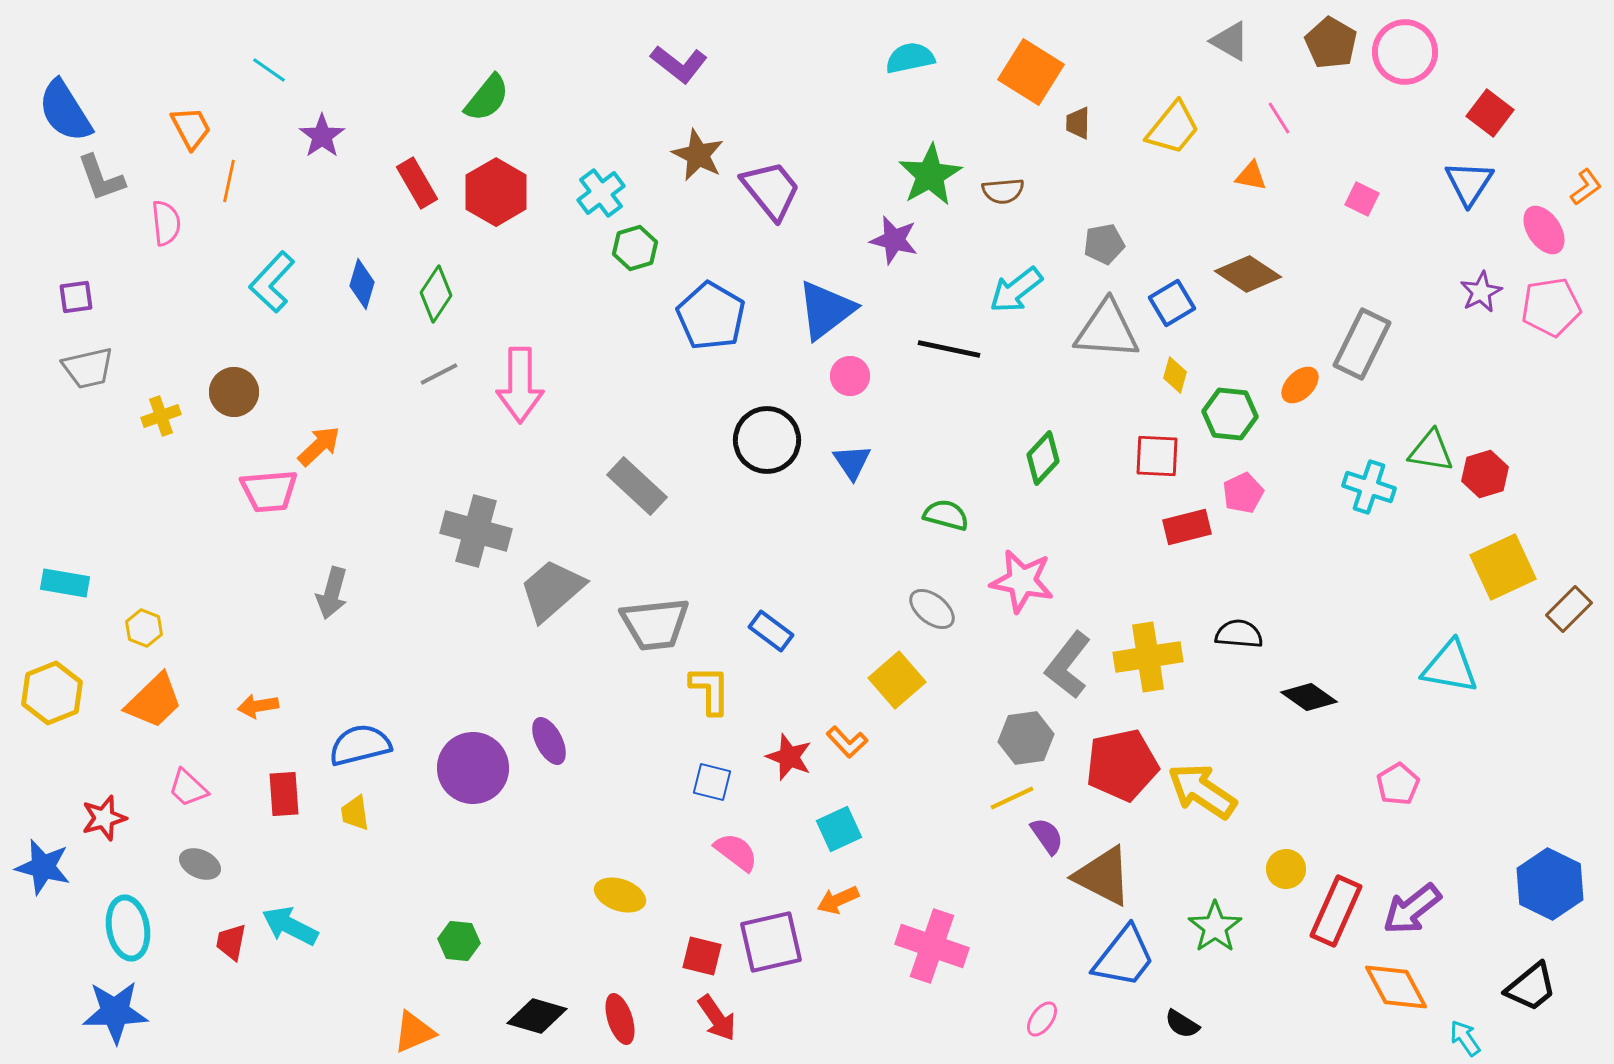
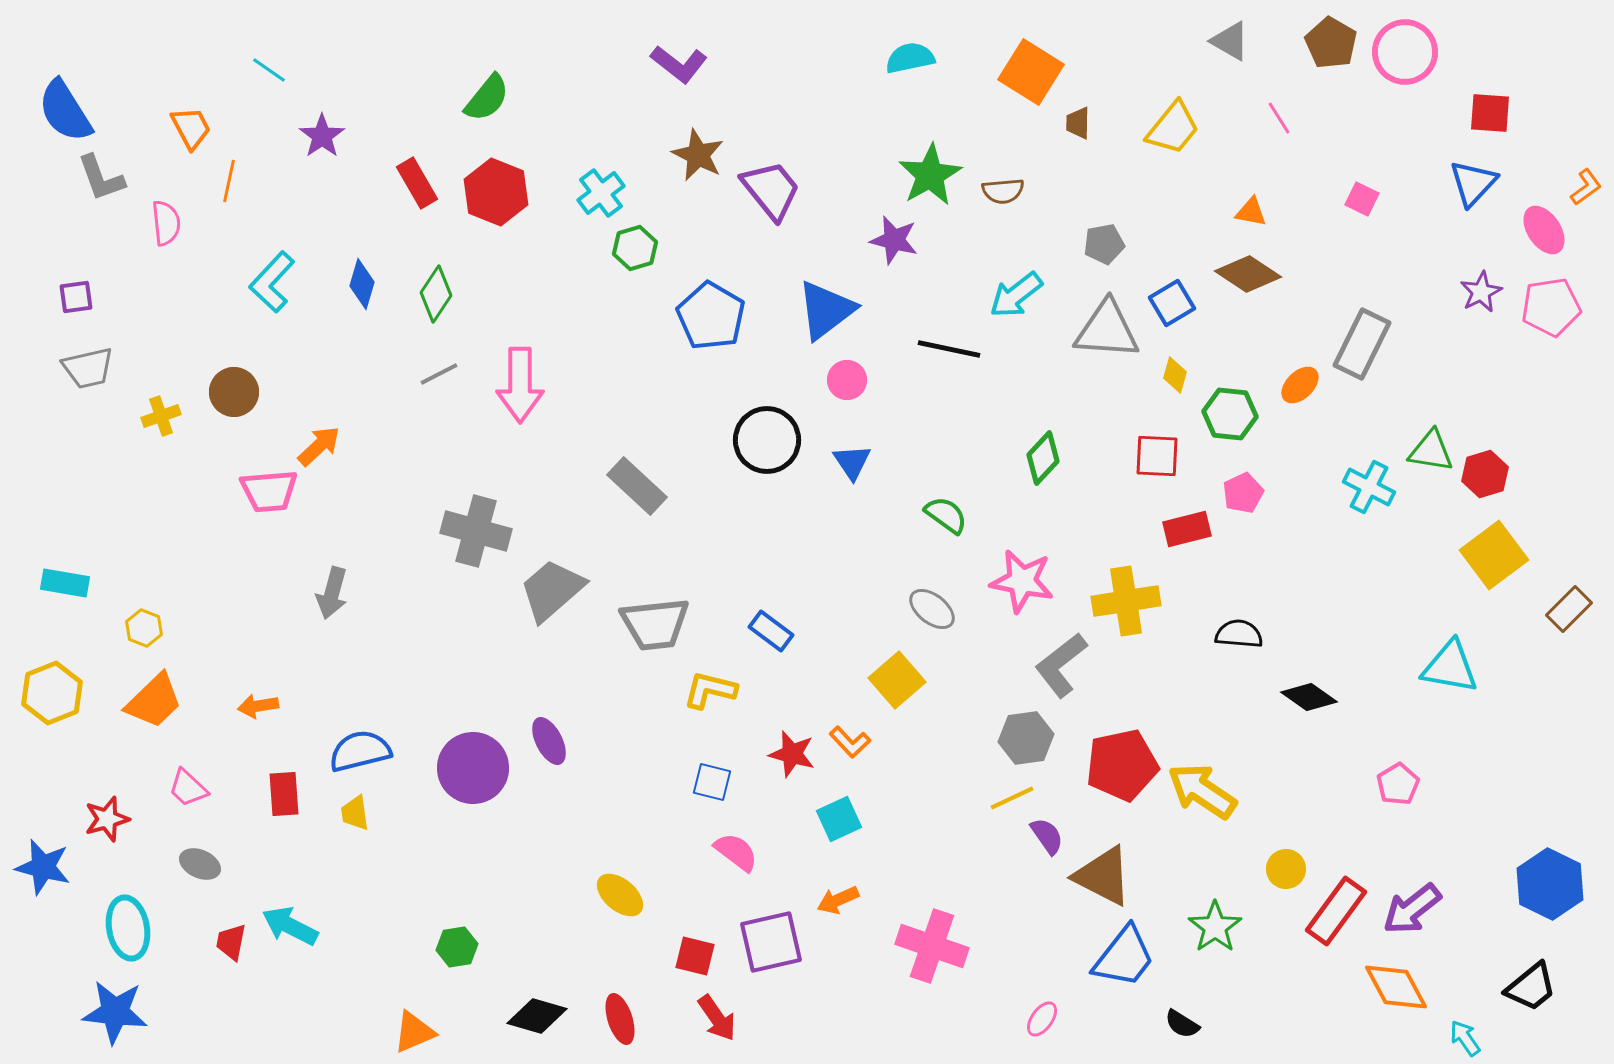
red square at (1490, 113): rotated 33 degrees counterclockwise
orange triangle at (1251, 176): moved 36 px down
blue triangle at (1469, 183): moved 4 px right; rotated 10 degrees clockwise
red hexagon at (496, 192): rotated 8 degrees counterclockwise
cyan arrow at (1016, 290): moved 5 px down
pink circle at (850, 376): moved 3 px left, 4 px down
cyan cross at (1369, 487): rotated 9 degrees clockwise
green semicircle at (946, 515): rotated 21 degrees clockwise
red rectangle at (1187, 527): moved 2 px down
yellow square at (1503, 567): moved 9 px left, 12 px up; rotated 12 degrees counterclockwise
yellow cross at (1148, 657): moved 22 px left, 56 px up
gray L-shape at (1068, 665): moved 7 px left; rotated 14 degrees clockwise
yellow L-shape at (710, 690): rotated 76 degrees counterclockwise
orange L-shape at (847, 742): moved 3 px right
blue semicircle at (360, 745): moved 6 px down
red star at (789, 757): moved 3 px right, 3 px up; rotated 6 degrees counterclockwise
red star at (104, 818): moved 3 px right, 1 px down
cyan square at (839, 829): moved 10 px up
yellow ellipse at (620, 895): rotated 21 degrees clockwise
red rectangle at (1336, 911): rotated 12 degrees clockwise
green hexagon at (459, 941): moved 2 px left, 6 px down; rotated 15 degrees counterclockwise
red square at (702, 956): moved 7 px left
blue star at (115, 1012): rotated 8 degrees clockwise
